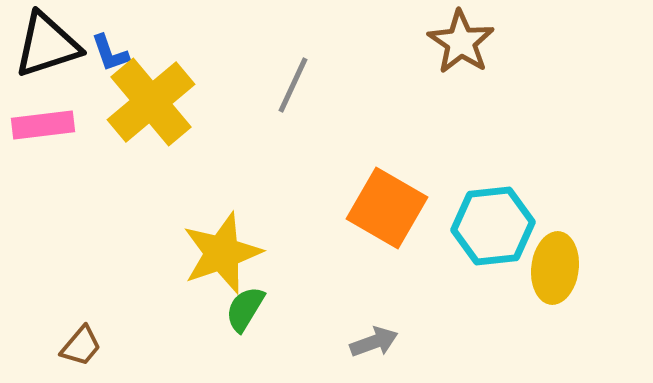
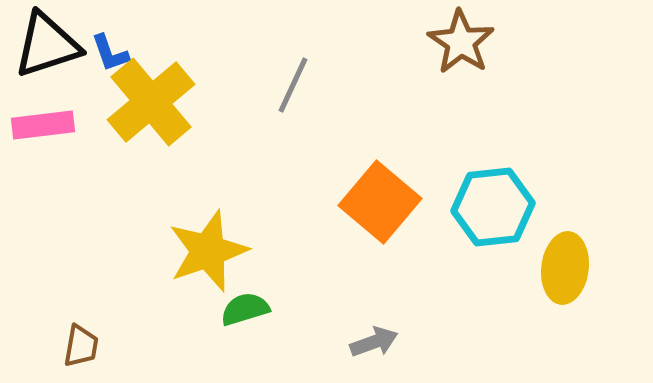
orange square: moved 7 px left, 6 px up; rotated 10 degrees clockwise
cyan hexagon: moved 19 px up
yellow star: moved 14 px left, 2 px up
yellow ellipse: moved 10 px right
green semicircle: rotated 42 degrees clockwise
brown trapezoid: rotated 30 degrees counterclockwise
